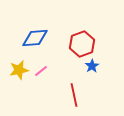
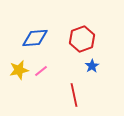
red hexagon: moved 5 px up
